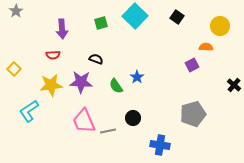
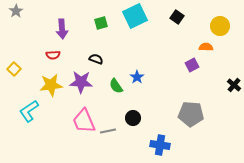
cyan square: rotated 20 degrees clockwise
gray pentagon: moved 2 px left; rotated 20 degrees clockwise
